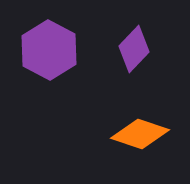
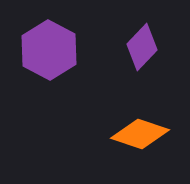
purple diamond: moved 8 px right, 2 px up
